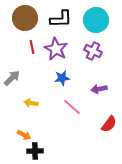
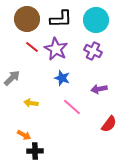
brown circle: moved 2 px right, 1 px down
red line: rotated 40 degrees counterclockwise
blue star: rotated 28 degrees clockwise
